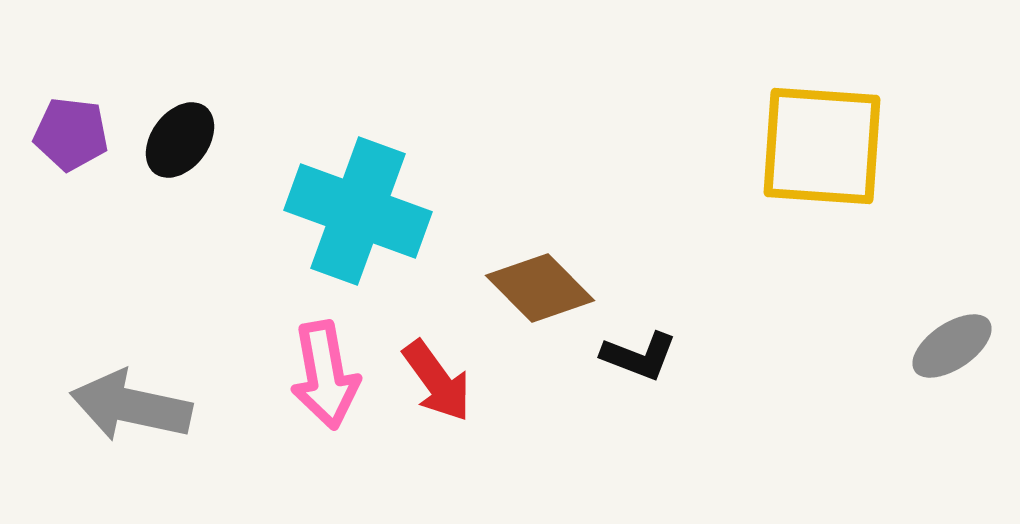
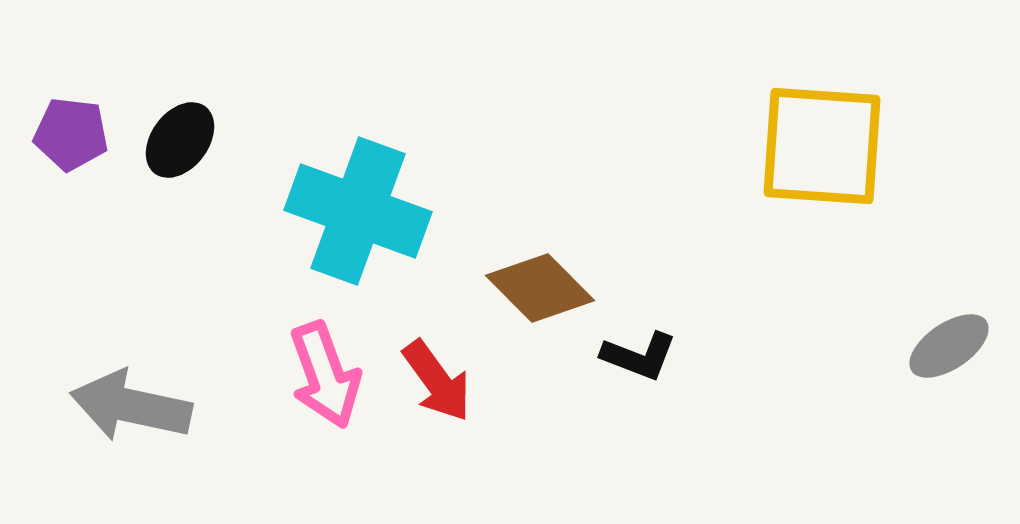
gray ellipse: moved 3 px left
pink arrow: rotated 10 degrees counterclockwise
